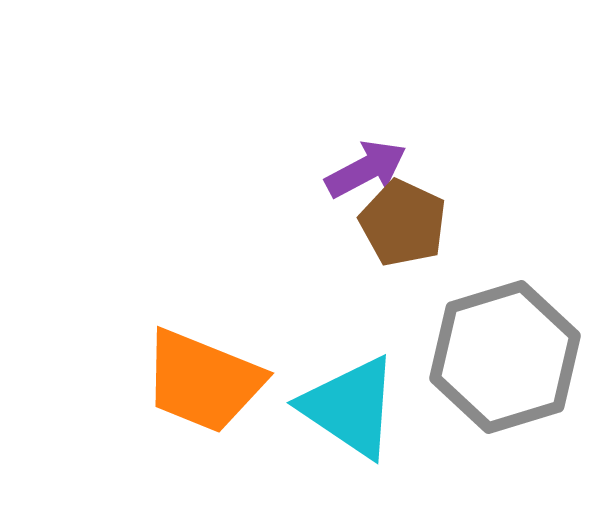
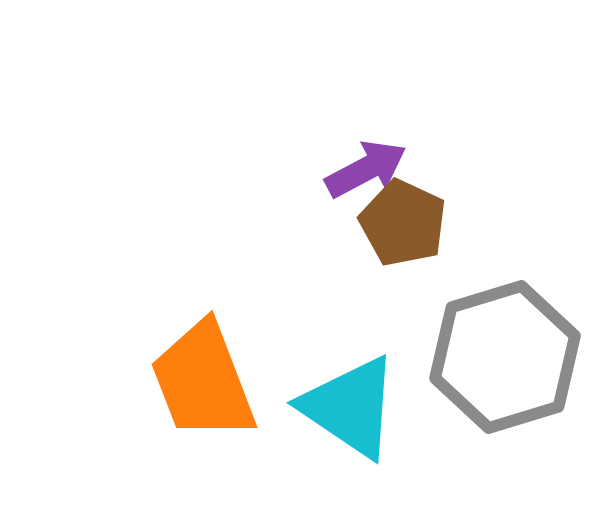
orange trapezoid: rotated 47 degrees clockwise
